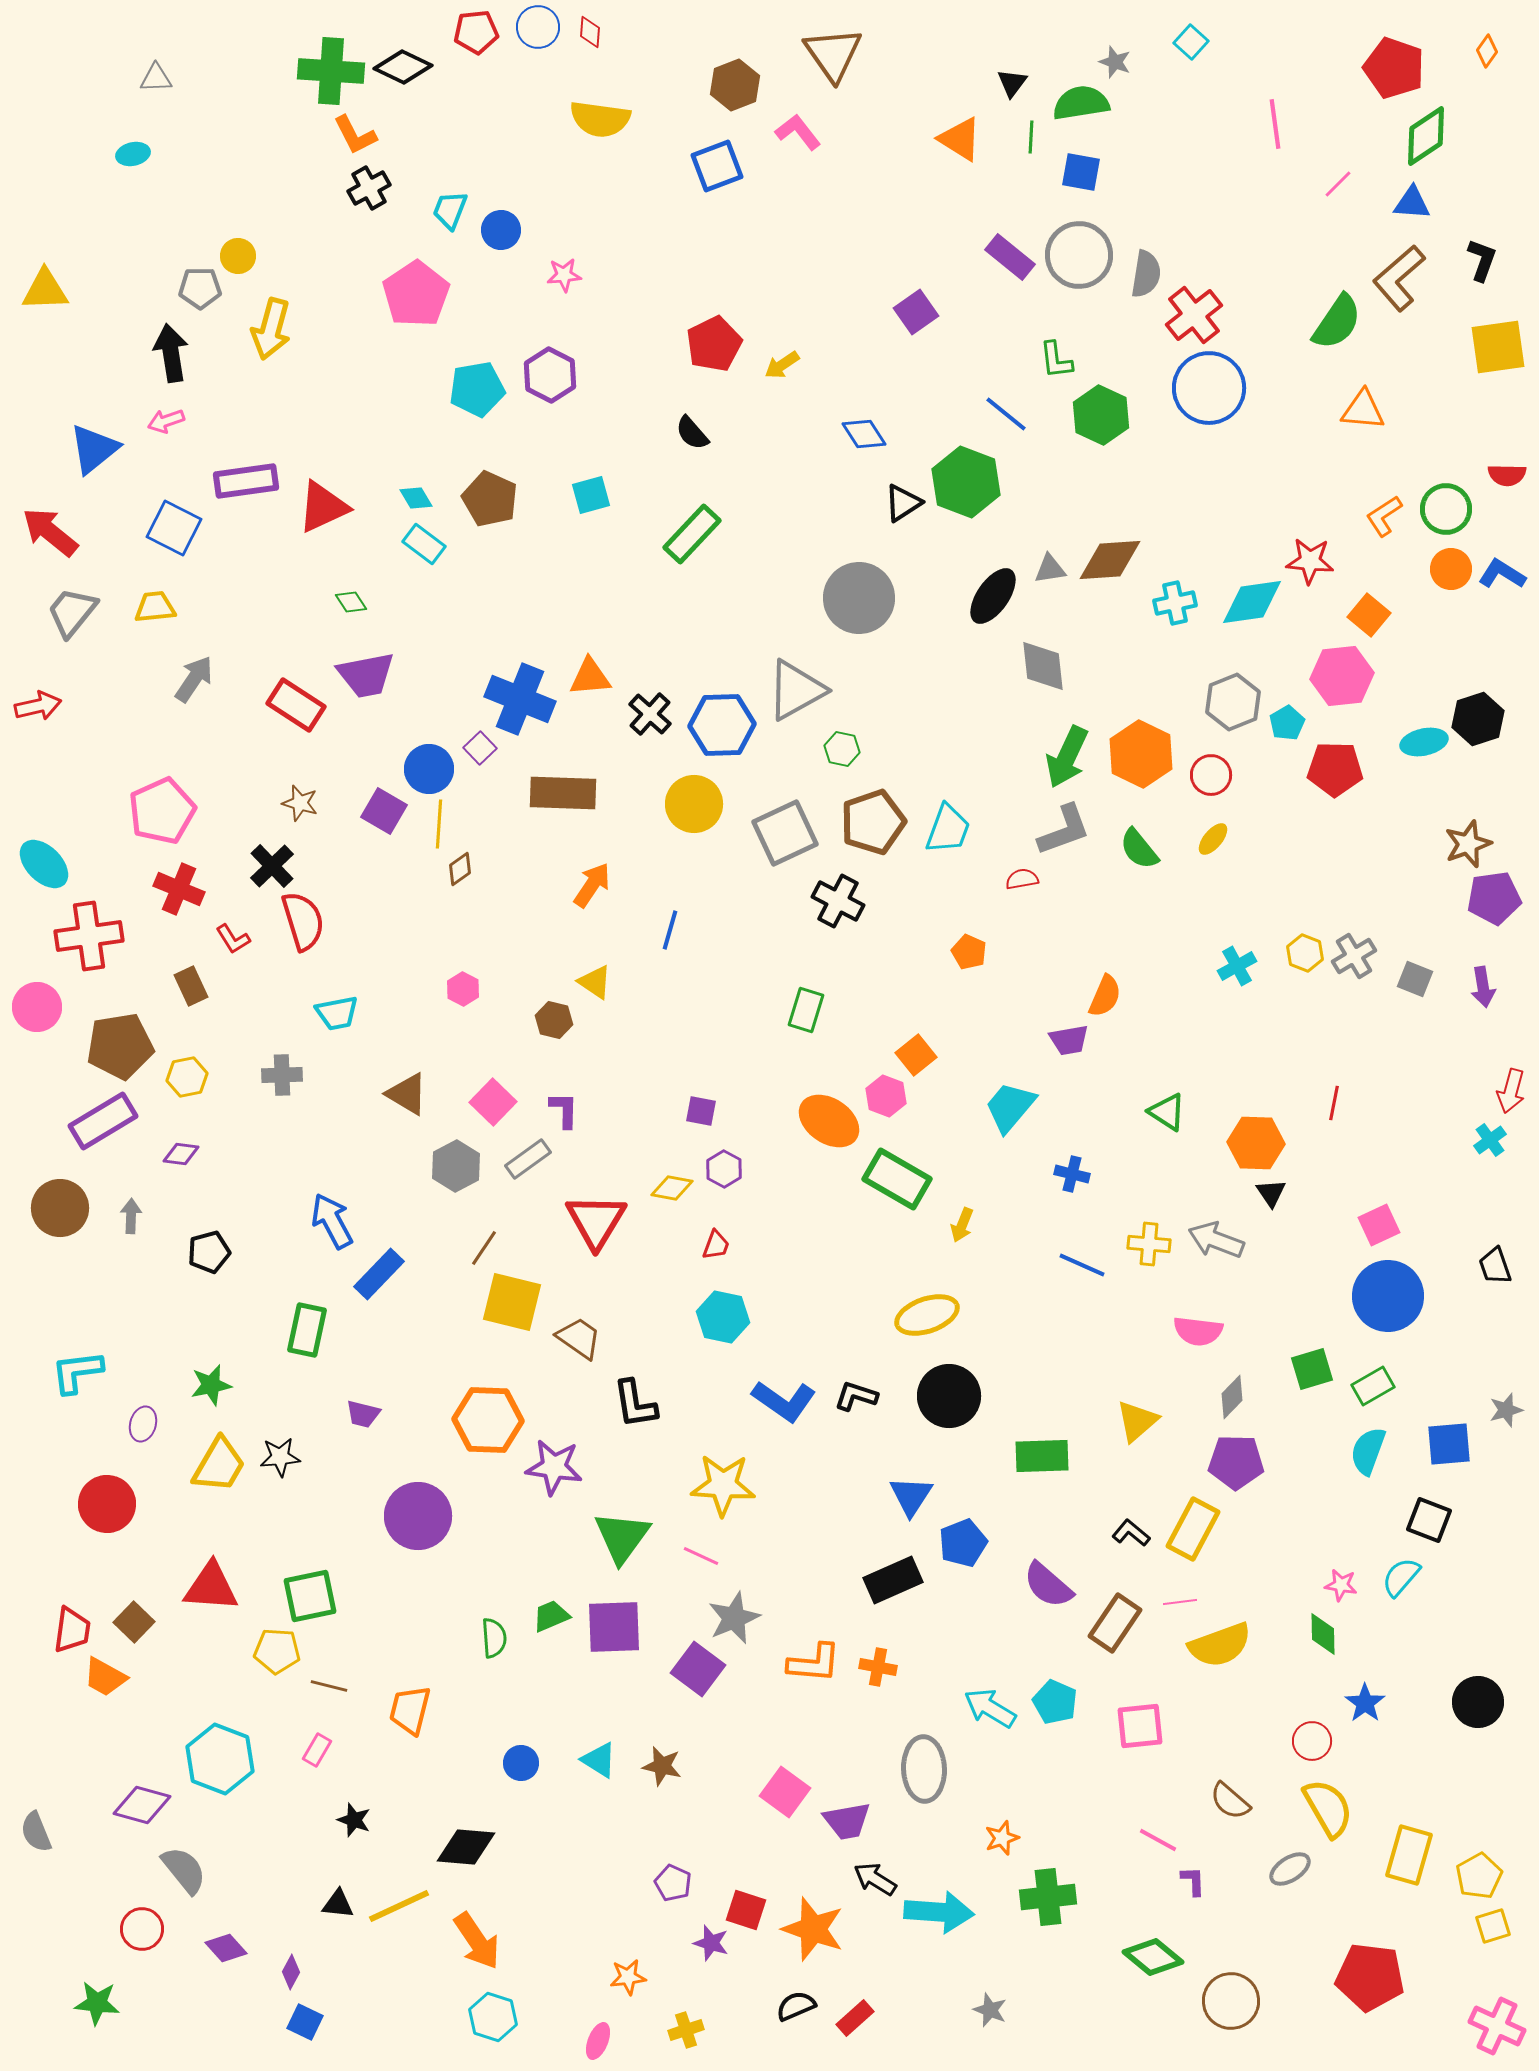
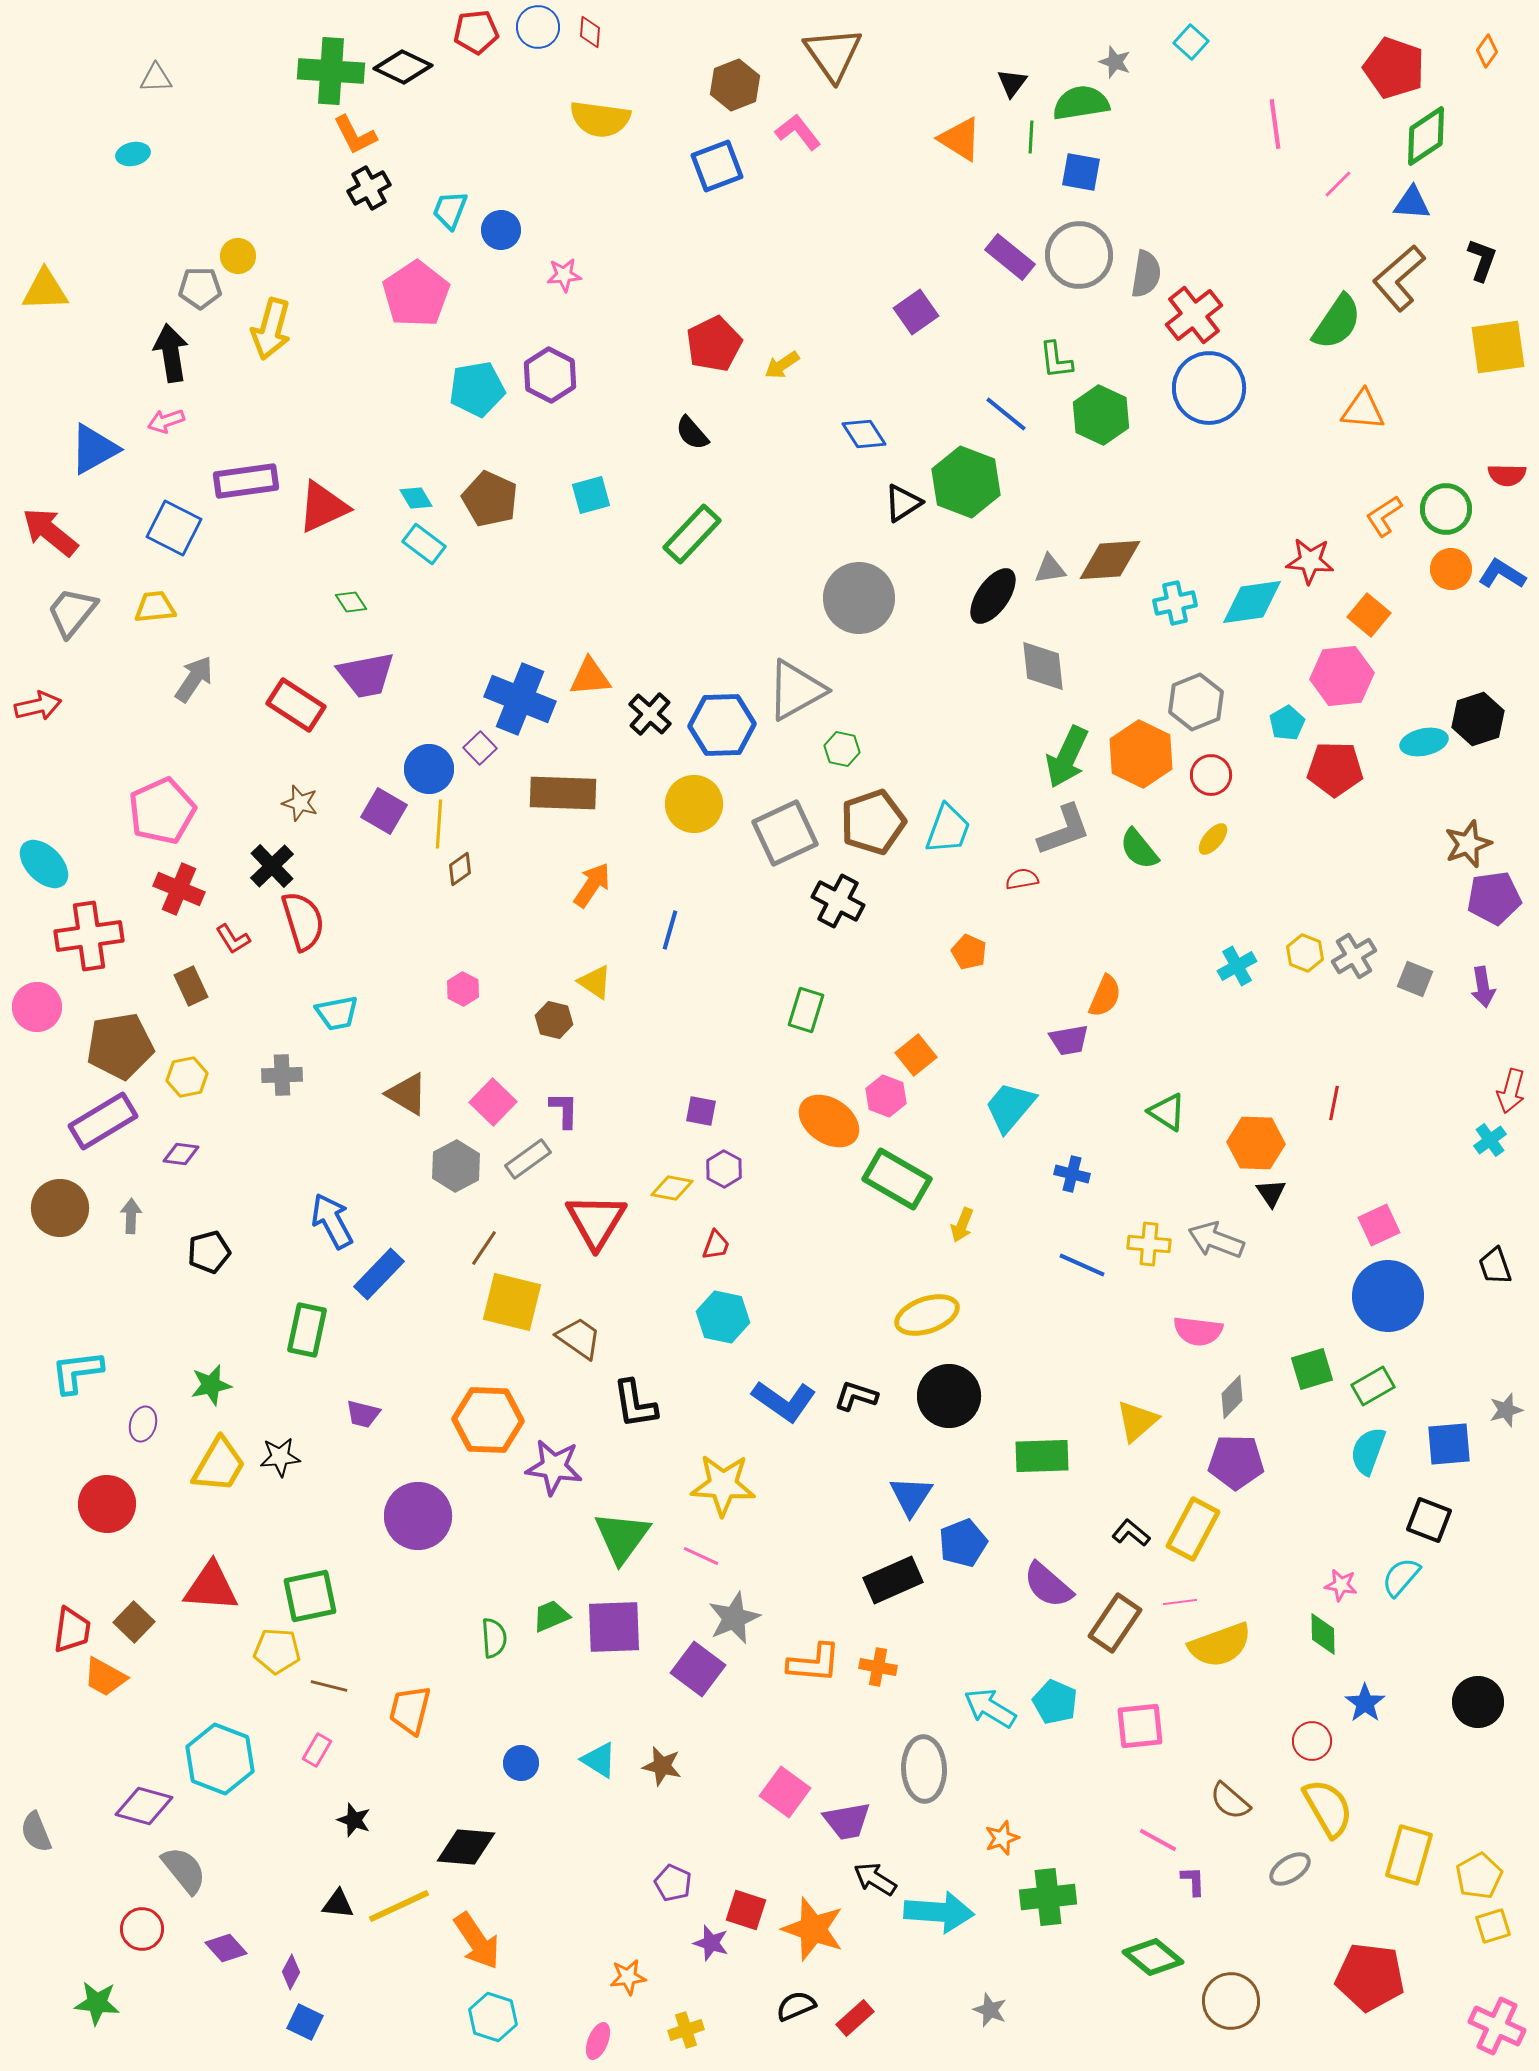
blue triangle at (94, 449): rotated 10 degrees clockwise
gray hexagon at (1233, 702): moved 37 px left
purple diamond at (142, 1805): moved 2 px right, 1 px down
